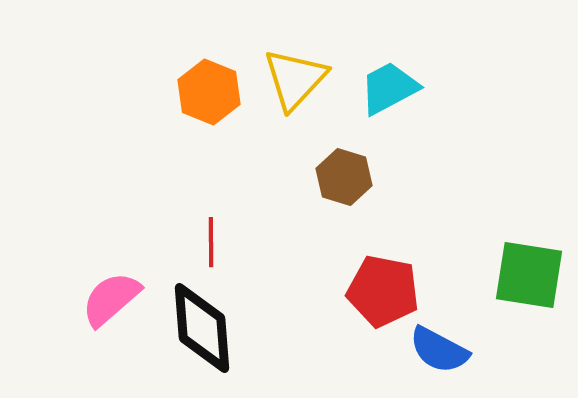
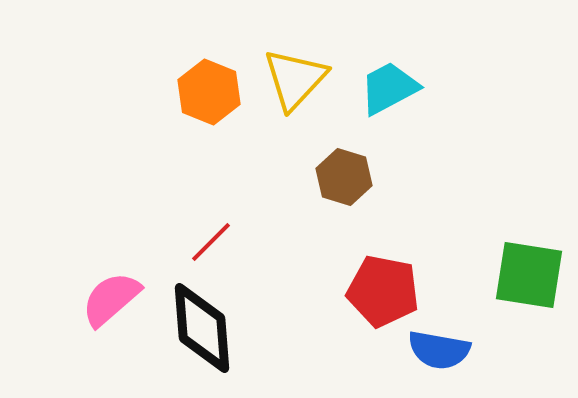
red line: rotated 45 degrees clockwise
blue semicircle: rotated 18 degrees counterclockwise
